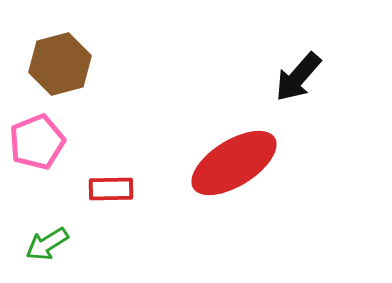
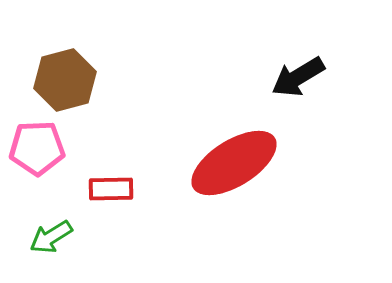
brown hexagon: moved 5 px right, 16 px down
black arrow: rotated 18 degrees clockwise
pink pentagon: moved 6 px down; rotated 20 degrees clockwise
green arrow: moved 4 px right, 7 px up
